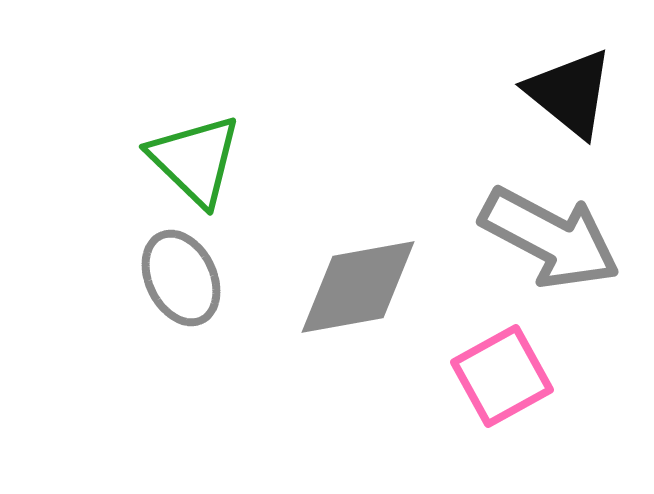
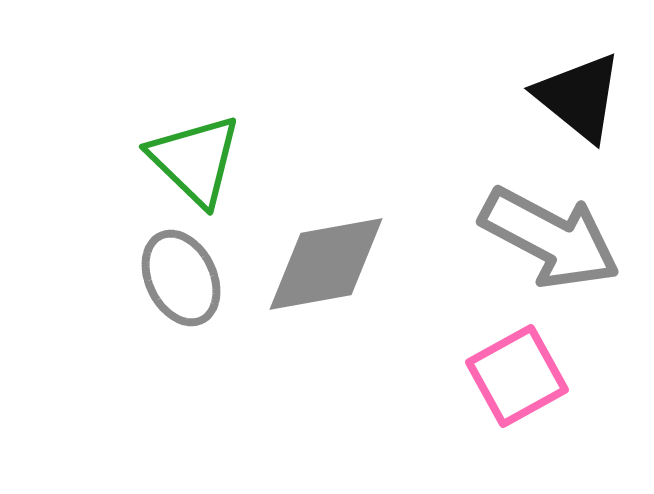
black triangle: moved 9 px right, 4 px down
gray diamond: moved 32 px left, 23 px up
pink square: moved 15 px right
